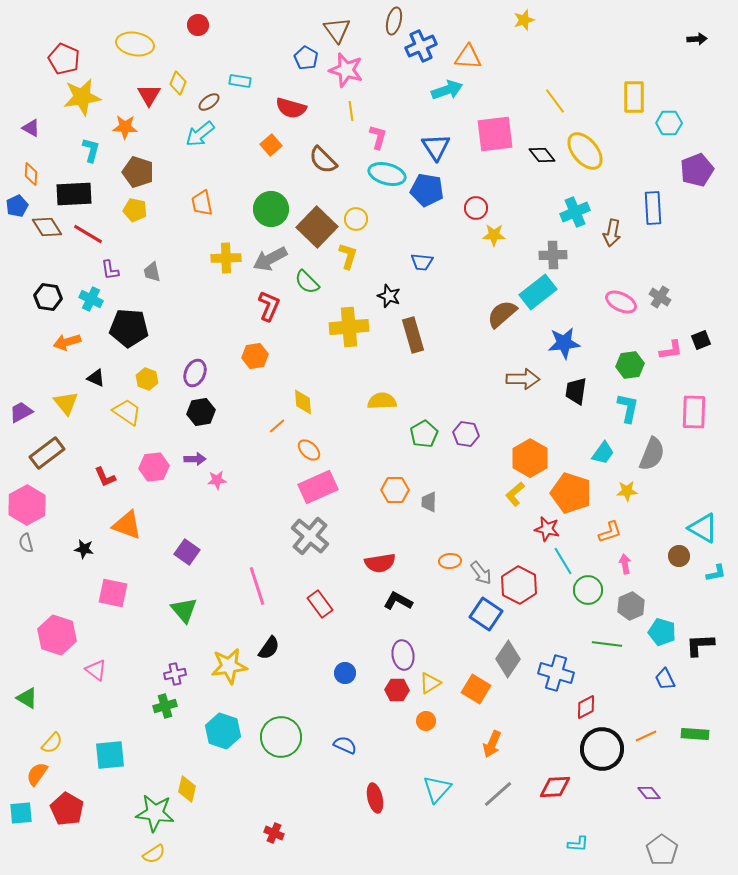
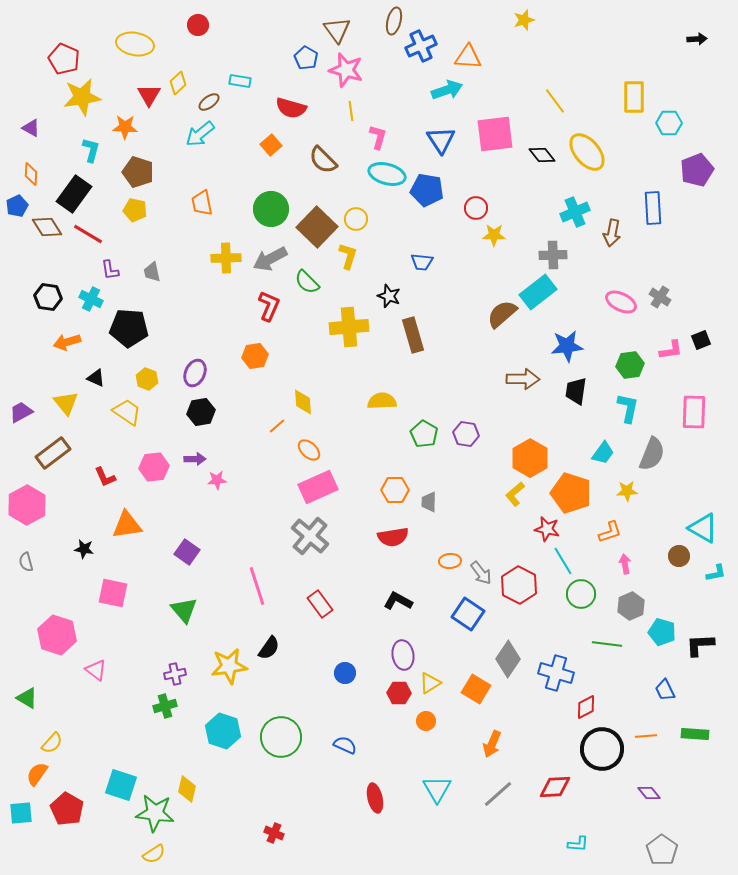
yellow diamond at (178, 83): rotated 25 degrees clockwise
blue triangle at (436, 147): moved 5 px right, 7 px up
yellow ellipse at (585, 151): moved 2 px right, 1 px down
black rectangle at (74, 194): rotated 51 degrees counterclockwise
blue star at (564, 343): moved 3 px right, 3 px down
green pentagon at (424, 434): rotated 12 degrees counterclockwise
brown rectangle at (47, 453): moved 6 px right
orange triangle at (127, 525): rotated 28 degrees counterclockwise
gray semicircle at (26, 543): moved 19 px down
red semicircle at (380, 563): moved 13 px right, 26 px up
green circle at (588, 590): moved 7 px left, 4 px down
blue square at (486, 614): moved 18 px left
blue trapezoid at (665, 679): moved 11 px down
red hexagon at (397, 690): moved 2 px right, 3 px down
orange line at (646, 736): rotated 20 degrees clockwise
cyan square at (110, 755): moved 11 px right, 30 px down; rotated 24 degrees clockwise
cyan triangle at (437, 789): rotated 12 degrees counterclockwise
